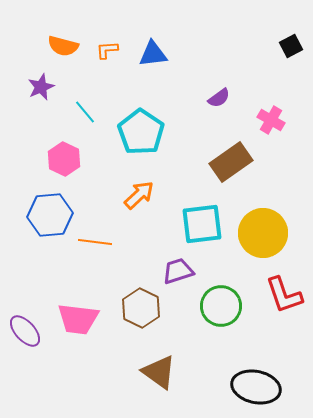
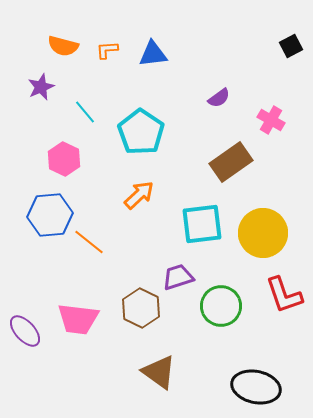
orange line: moved 6 px left; rotated 32 degrees clockwise
purple trapezoid: moved 6 px down
